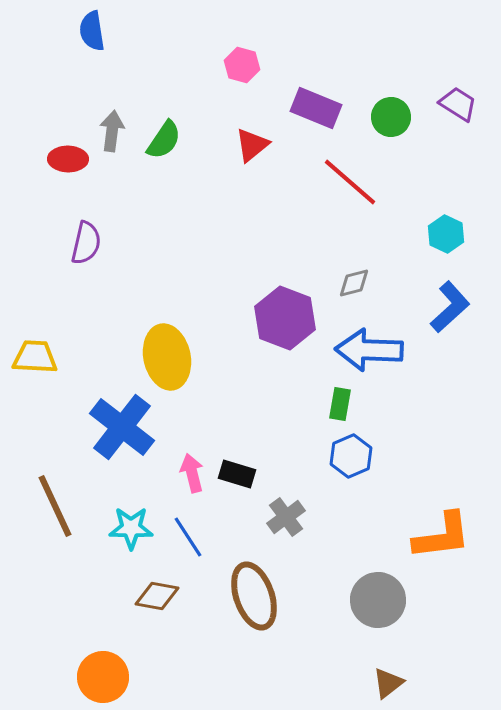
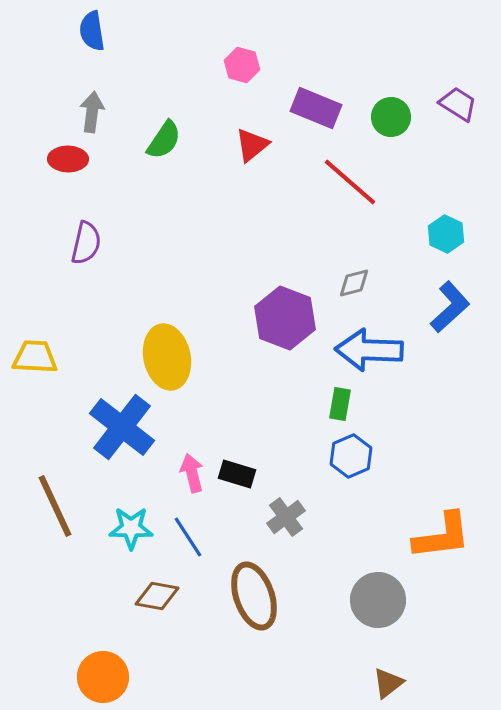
gray arrow: moved 20 px left, 19 px up
